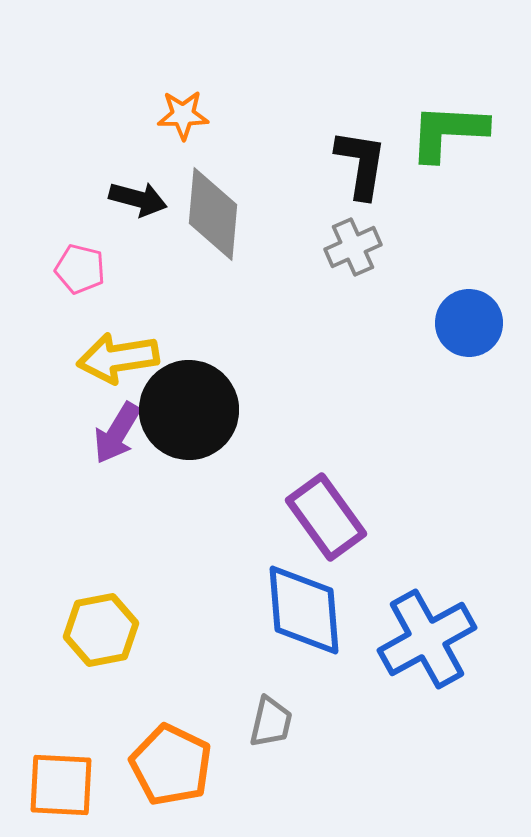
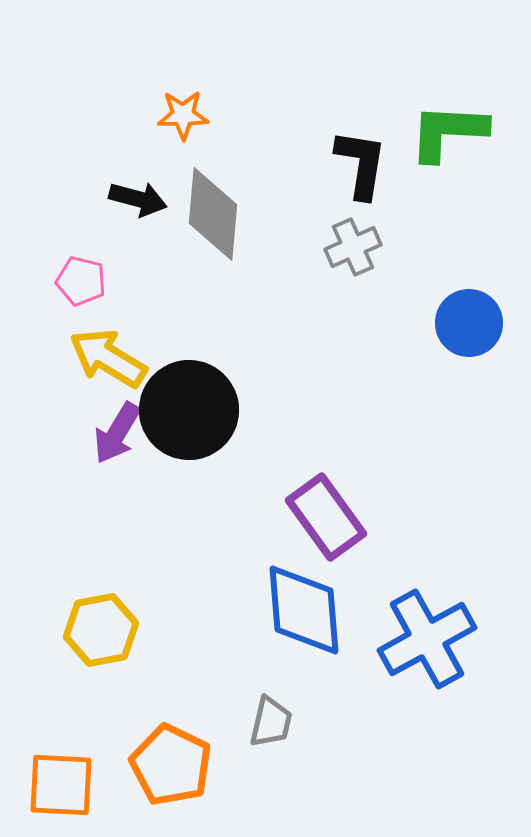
pink pentagon: moved 1 px right, 12 px down
yellow arrow: moved 10 px left; rotated 40 degrees clockwise
